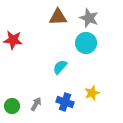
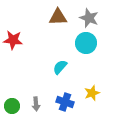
gray arrow: rotated 144 degrees clockwise
